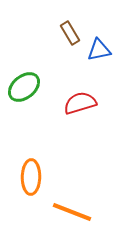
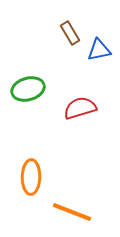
green ellipse: moved 4 px right, 2 px down; rotated 24 degrees clockwise
red semicircle: moved 5 px down
